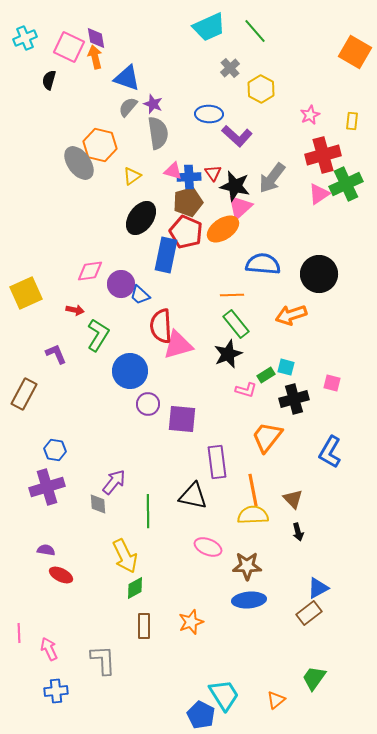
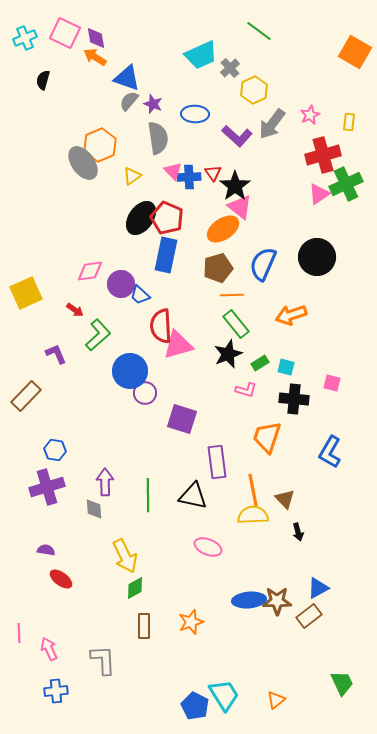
cyan trapezoid at (209, 27): moved 8 px left, 28 px down
green line at (255, 31): moved 4 px right; rotated 12 degrees counterclockwise
pink square at (69, 47): moved 4 px left, 14 px up
orange arrow at (95, 57): rotated 45 degrees counterclockwise
black semicircle at (49, 80): moved 6 px left
yellow hexagon at (261, 89): moved 7 px left, 1 px down; rotated 8 degrees clockwise
gray semicircle at (128, 107): moved 1 px right, 6 px up
blue ellipse at (209, 114): moved 14 px left
yellow rectangle at (352, 121): moved 3 px left, 1 px down
gray semicircle at (158, 133): moved 5 px down
orange hexagon at (100, 145): rotated 24 degrees clockwise
gray ellipse at (79, 163): moved 4 px right
pink triangle at (173, 171): rotated 30 degrees clockwise
gray arrow at (272, 178): moved 54 px up
black star at (235, 186): rotated 24 degrees clockwise
brown pentagon at (188, 202): moved 30 px right, 66 px down
pink triangle at (240, 207): rotated 40 degrees counterclockwise
red pentagon at (186, 232): moved 19 px left, 14 px up
blue semicircle at (263, 264): rotated 72 degrees counterclockwise
black circle at (319, 274): moved 2 px left, 17 px up
red arrow at (75, 310): rotated 24 degrees clockwise
green L-shape at (98, 335): rotated 16 degrees clockwise
green rectangle at (266, 375): moved 6 px left, 12 px up
brown rectangle at (24, 394): moved 2 px right, 2 px down; rotated 16 degrees clockwise
black cross at (294, 399): rotated 20 degrees clockwise
purple circle at (148, 404): moved 3 px left, 11 px up
purple square at (182, 419): rotated 12 degrees clockwise
orange trapezoid at (267, 437): rotated 20 degrees counterclockwise
purple arrow at (114, 482): moved 9 px left; rotated 40 degrees counterclockwise
brown triangle at (293, 499): moved 8 px left
gray diamond at (98, 504): moved 4 px left, 5 px down
green line at (148, 511): moved 16 px up
brown star at (247, 566): moved 30 px right, 35 px down
red ellipse at (61, 575): moved 4 px down; rotated 10 degrees clockwise
brown rectangle at (309, 613): moved 3 px down
green trapezoid at (314, 678): moved 28 px right, 5 px down; rotated 120 degrees clockwise
blue pentagon at (201, 715): moved 6 px left, 9 px up
